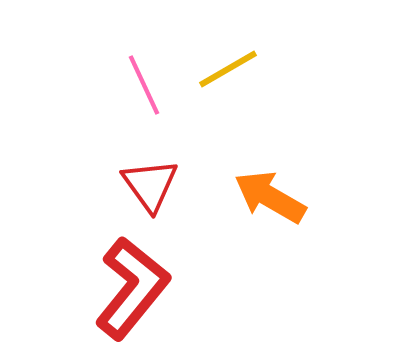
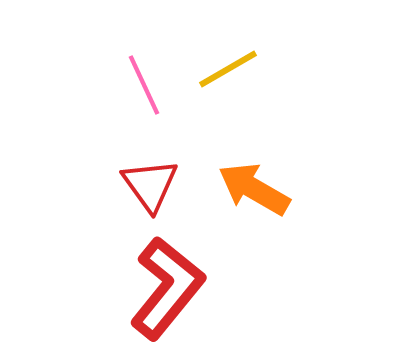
orange arrow: moved 16 px left, 8 px up
red L-shape: moved 35 px right
